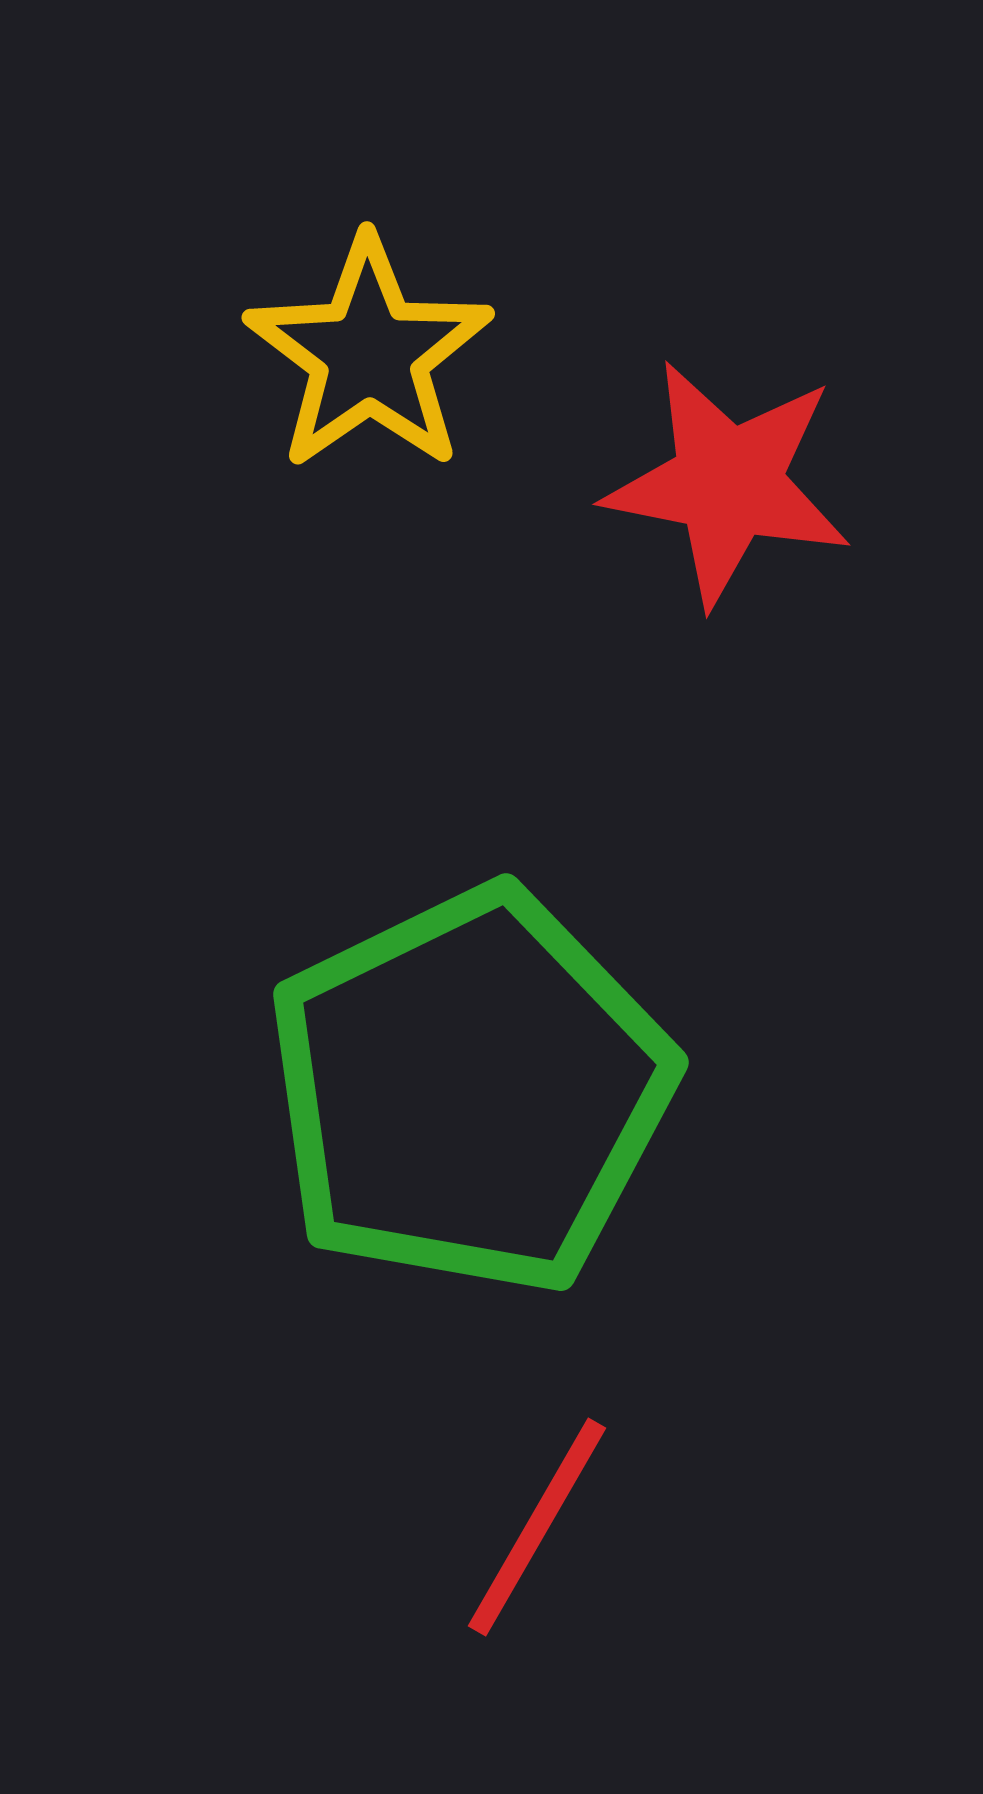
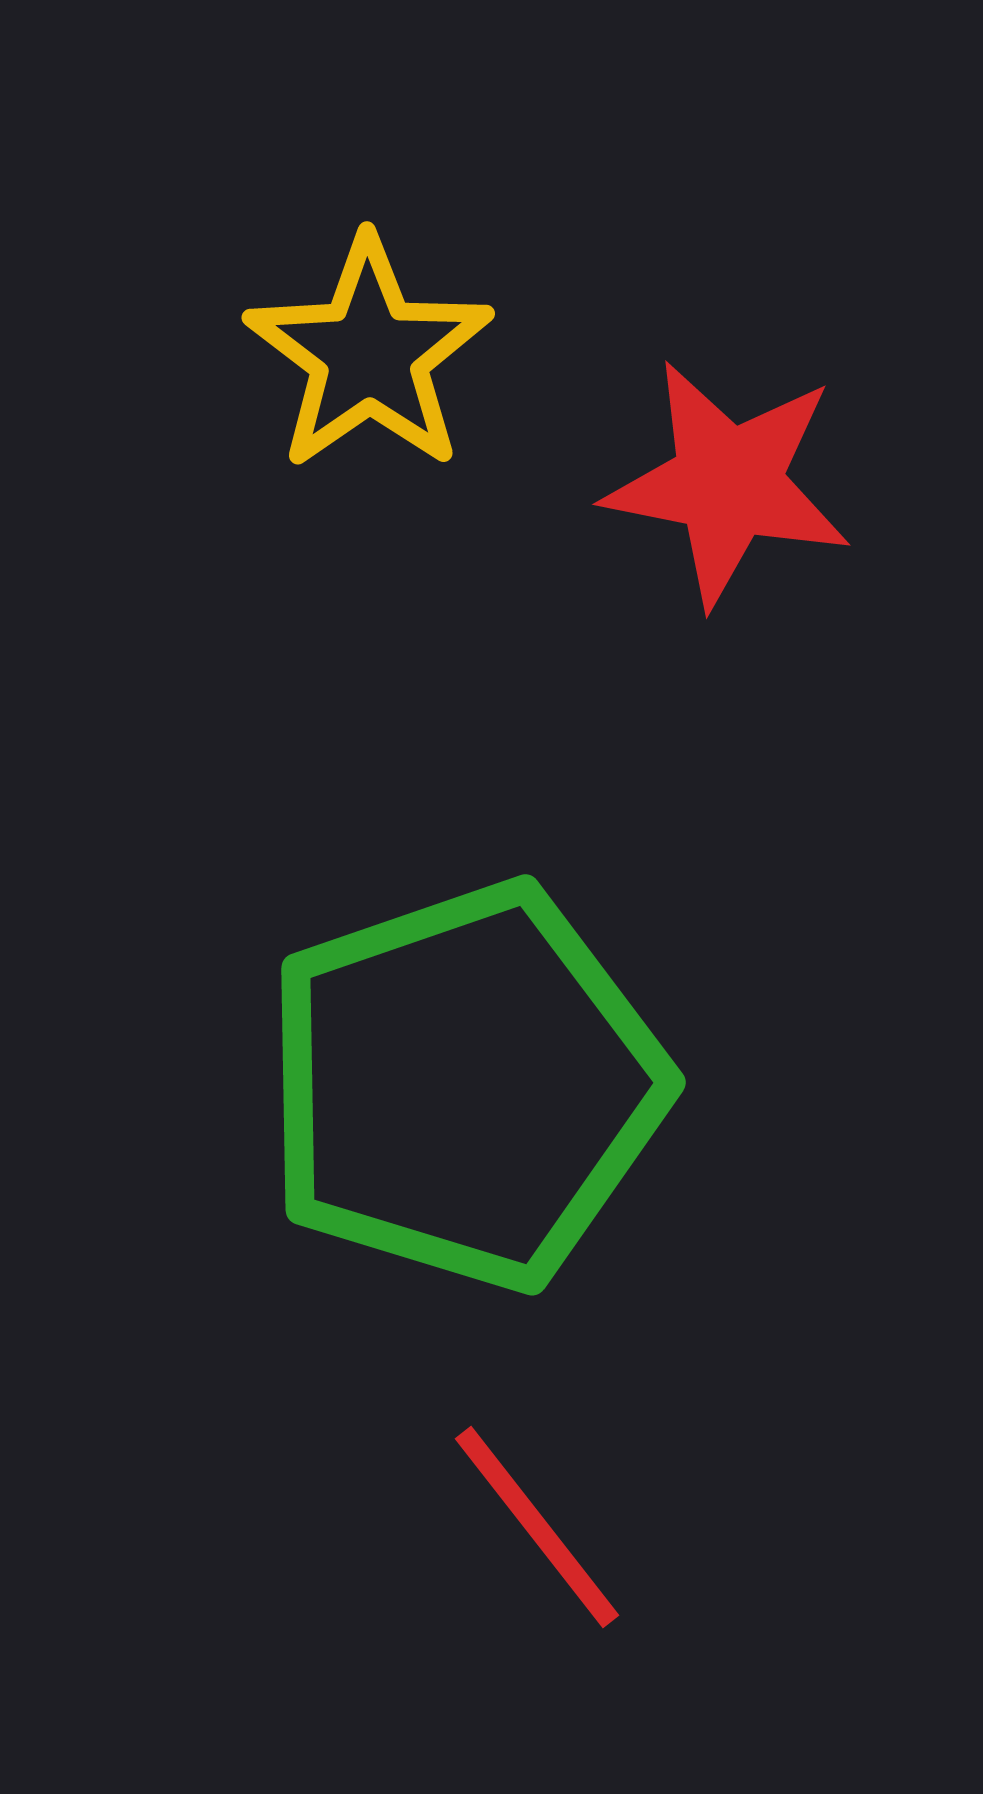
green pentagon: moved 5 px left, 5 px up; rotated 7 degrees clockwise
red line: rotated 68 degrees counterclockwise
